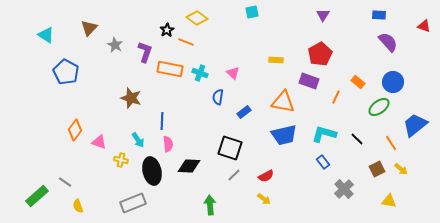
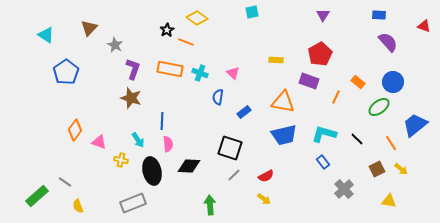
purple L-shape at (145, 52): moved 12 px left, 17 px down
blue pentagon at (66, 72): rotated 10 degrees clockwise
